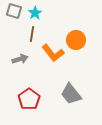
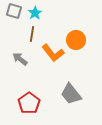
gray arrow: rotated 126 degrees counterclockwise
red pentagon: moved 4 px down
